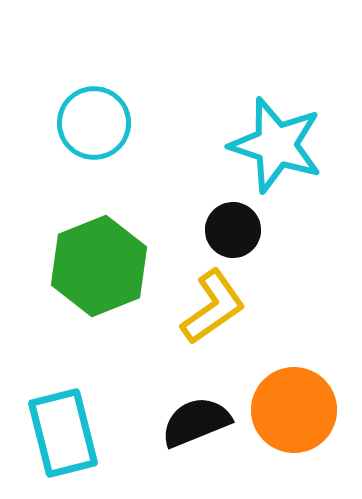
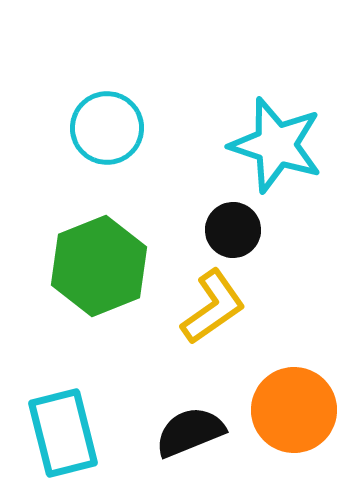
cyan circle: moved 13 px right, 5 px down
black semicircle: moved 6 px left, 10 px down
